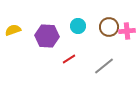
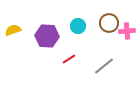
brown circle: moved 4 px up
